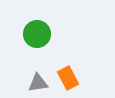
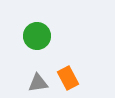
green circle: moved 2 px down
